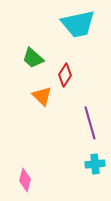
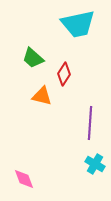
red diamond: moved 1 px left, 1 px up
orange triangle: rotated 30 degrees counterclockwise
purple line: rotated 20 degrees clockwise
cyan cross: rotated 36 degrees clockwise
pink diamond: moved 1 px left, 1 px up; rotated 35 degrees counterclockwise
